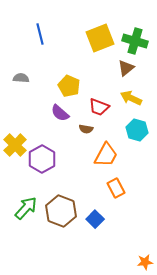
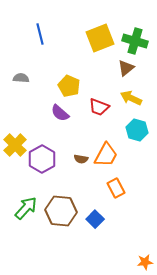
brown semicircle: moved 5 px left, 30 px down
brown hexagon: rotated 16 degrees counterclockwise
